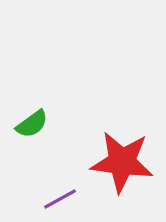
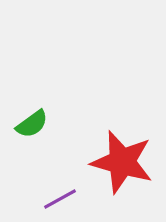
red star: rotated 8 degrees clockwise
